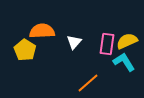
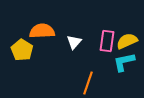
pink rectangle: moved 3 px up
yellow pentagon: moved 3 px left
cyan L-shape: rotated 70 degrees counterclockwise
orange line: rotated 30 degrees counterclockwise
